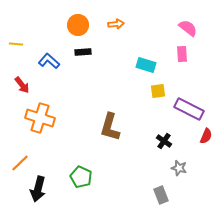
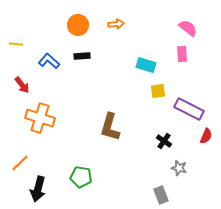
black rectangle: moved 1 px left, 4 px down
green pentagon: rotated 15 degrees counterclockwise
